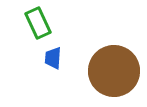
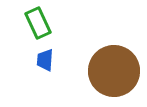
blue trapezoid: moved 8 px left, 2 px down
